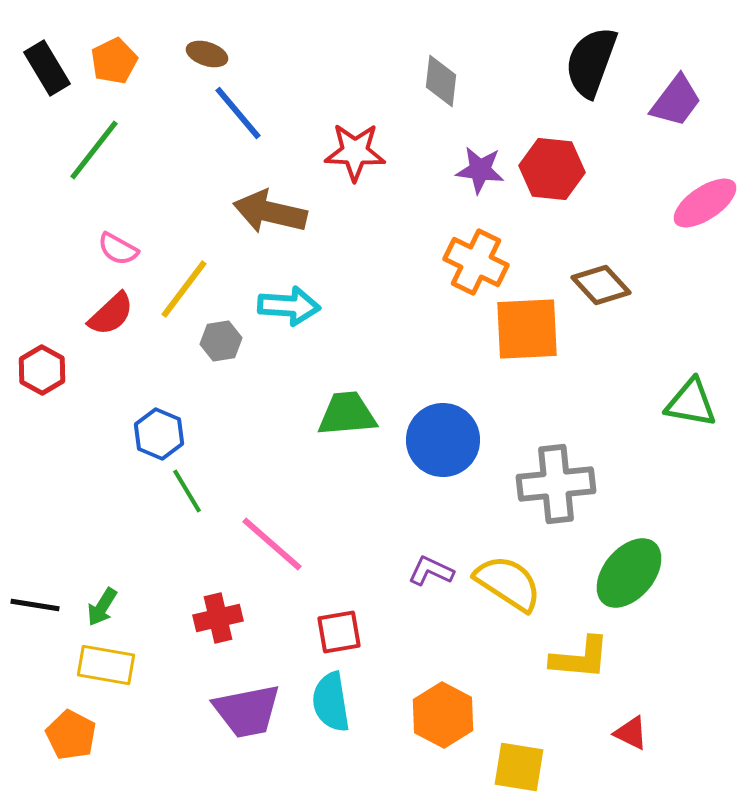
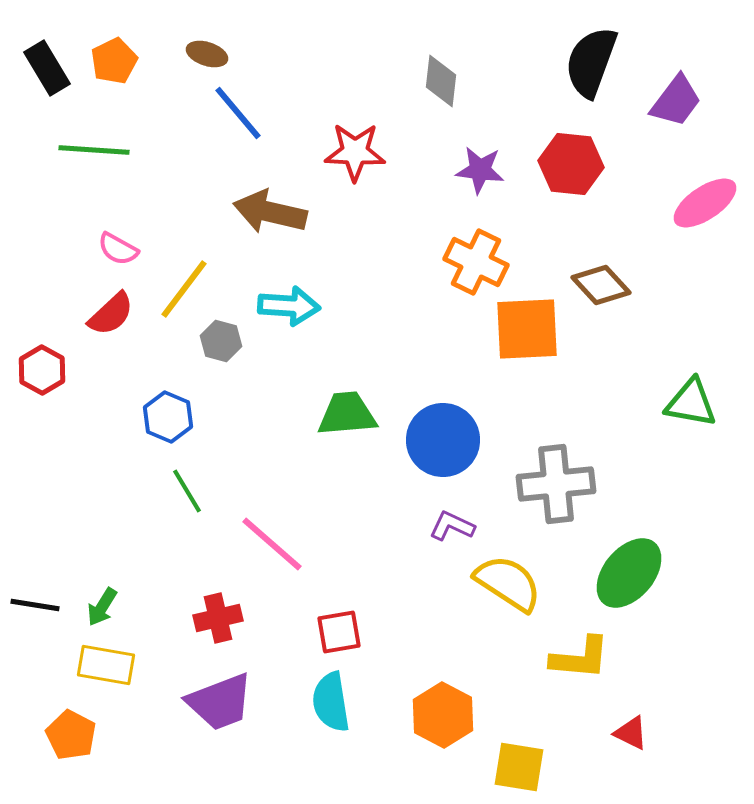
green line at (94, 150): rotated 56 degrees clockwise
red hexagon at (552, 169): moved 19 px right, 5 px up
gray hexagon at (221, 341): rotated 24 degrees clockwise
blue hexagon at (159, 434): moved 9 px right, 17 px up
purple L-shape at (431, 571): moved 21 px right, 45 px up
purple trapezoid at (247, 711): moved 27 px left, 9 px up; rotated 10 degrees counterclockwise
